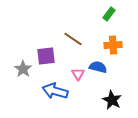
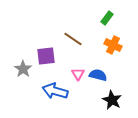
green rectangle: moved 2 px left, 4 px down
orange cross: rotated 30 degrees clockwise
blue semicircle: moved 8 px down
